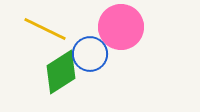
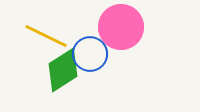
yellow line: moved 1 px right, 7 px down
green diamond: moved 2 px right, 2 px up
